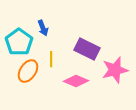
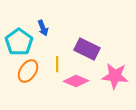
yellow line: moved 6 px right, 5 px down
pink star: moved 6 px down; rotated 20 degrees clockwise
